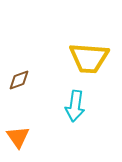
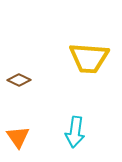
brown diamond: rotated 45 degrees clockwise
cyan arrow: moved 26 px down
